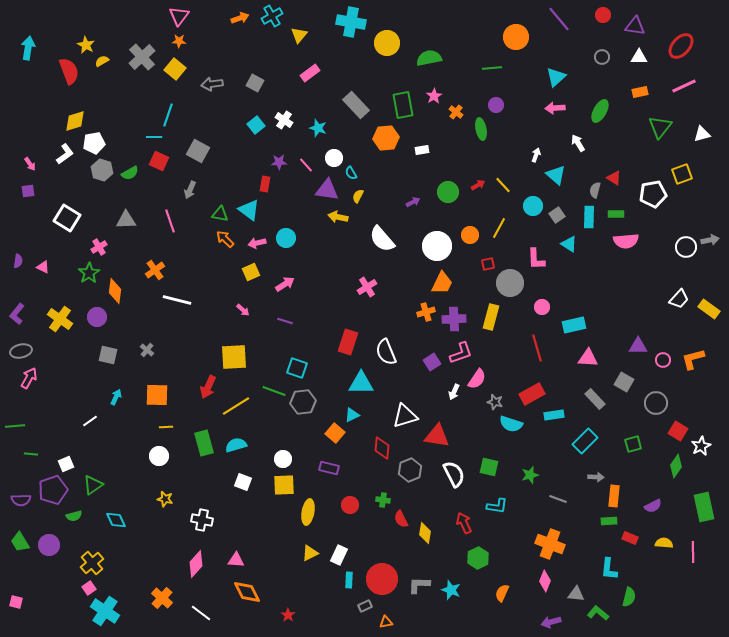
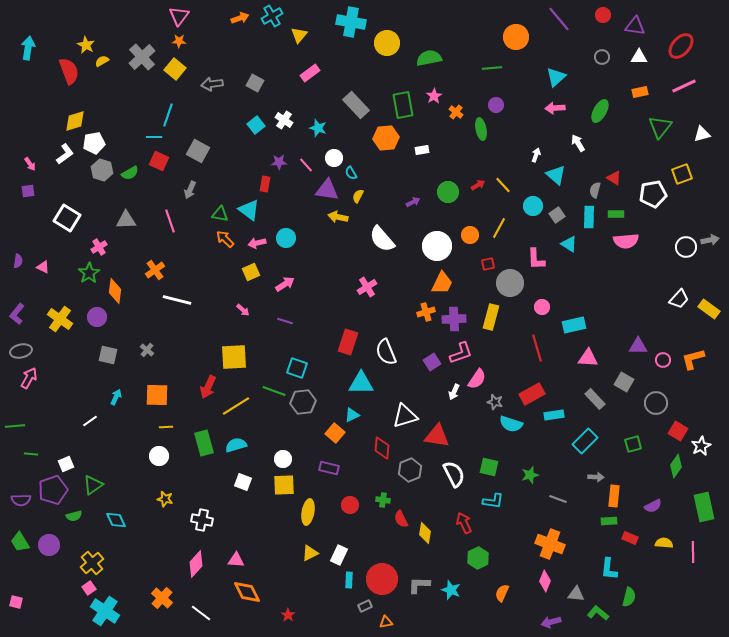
cyan L-shape at (497, 506): moved 4 px left, 5 px up
